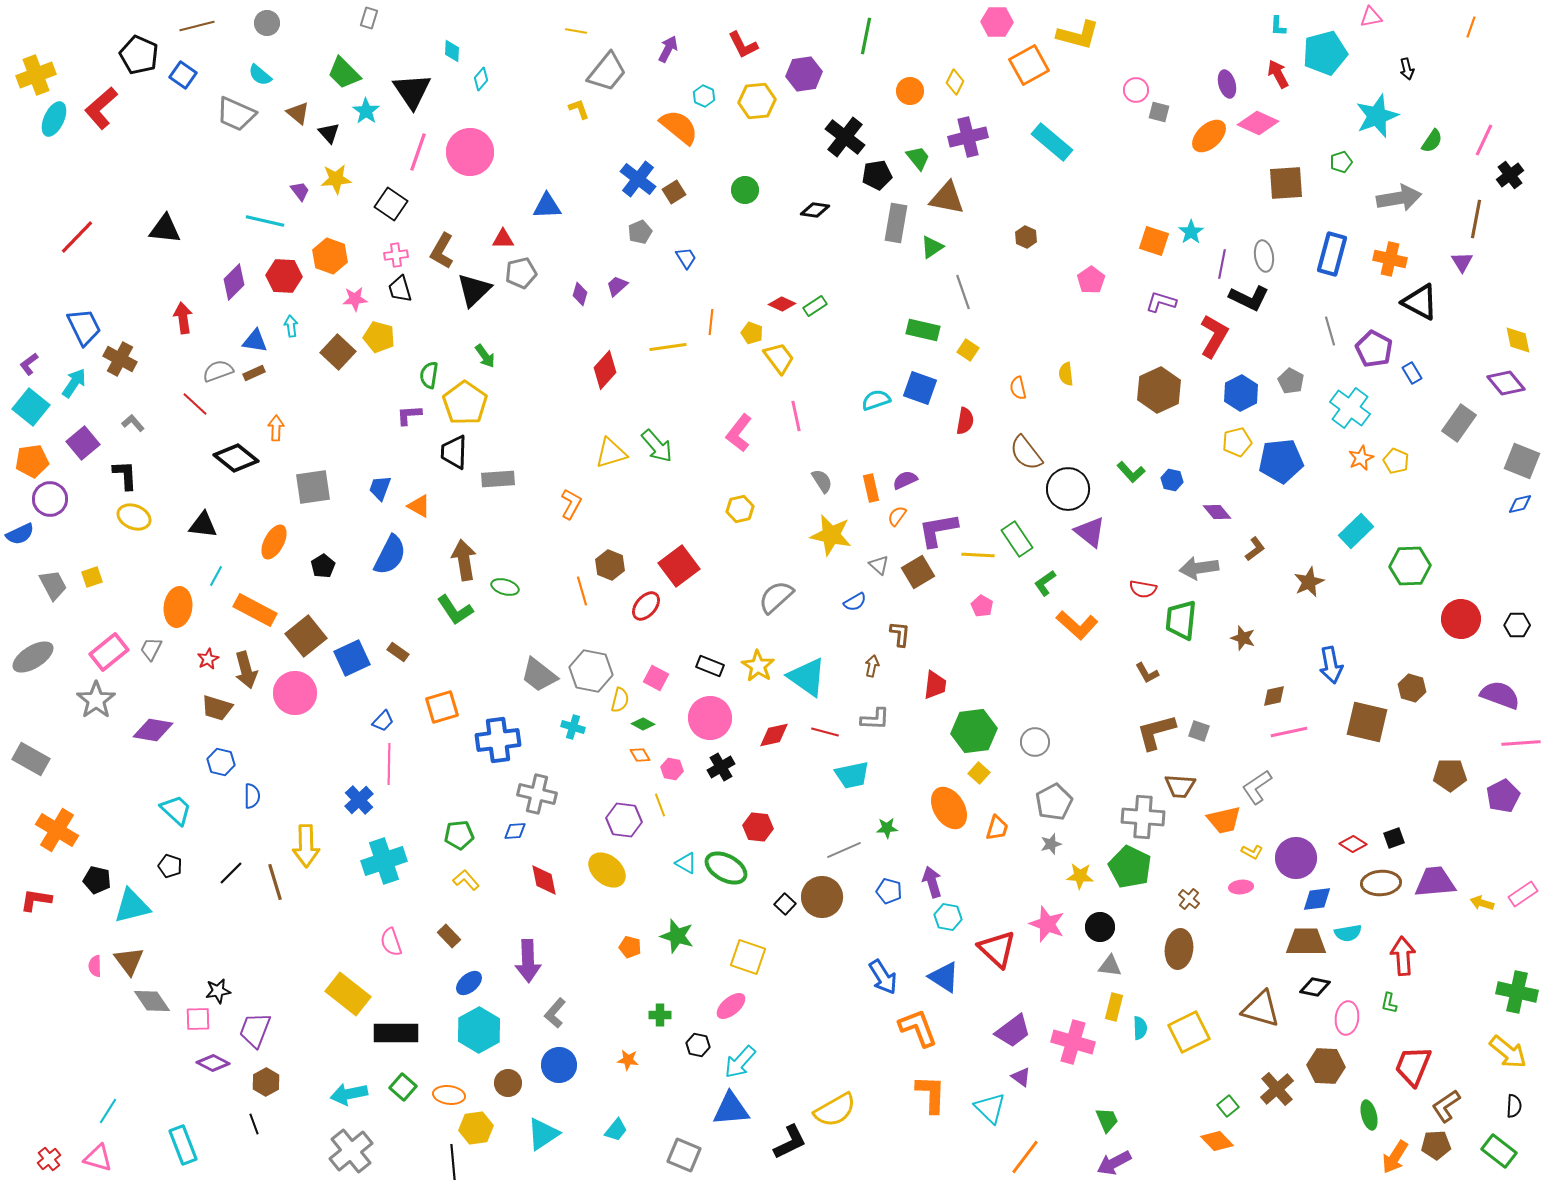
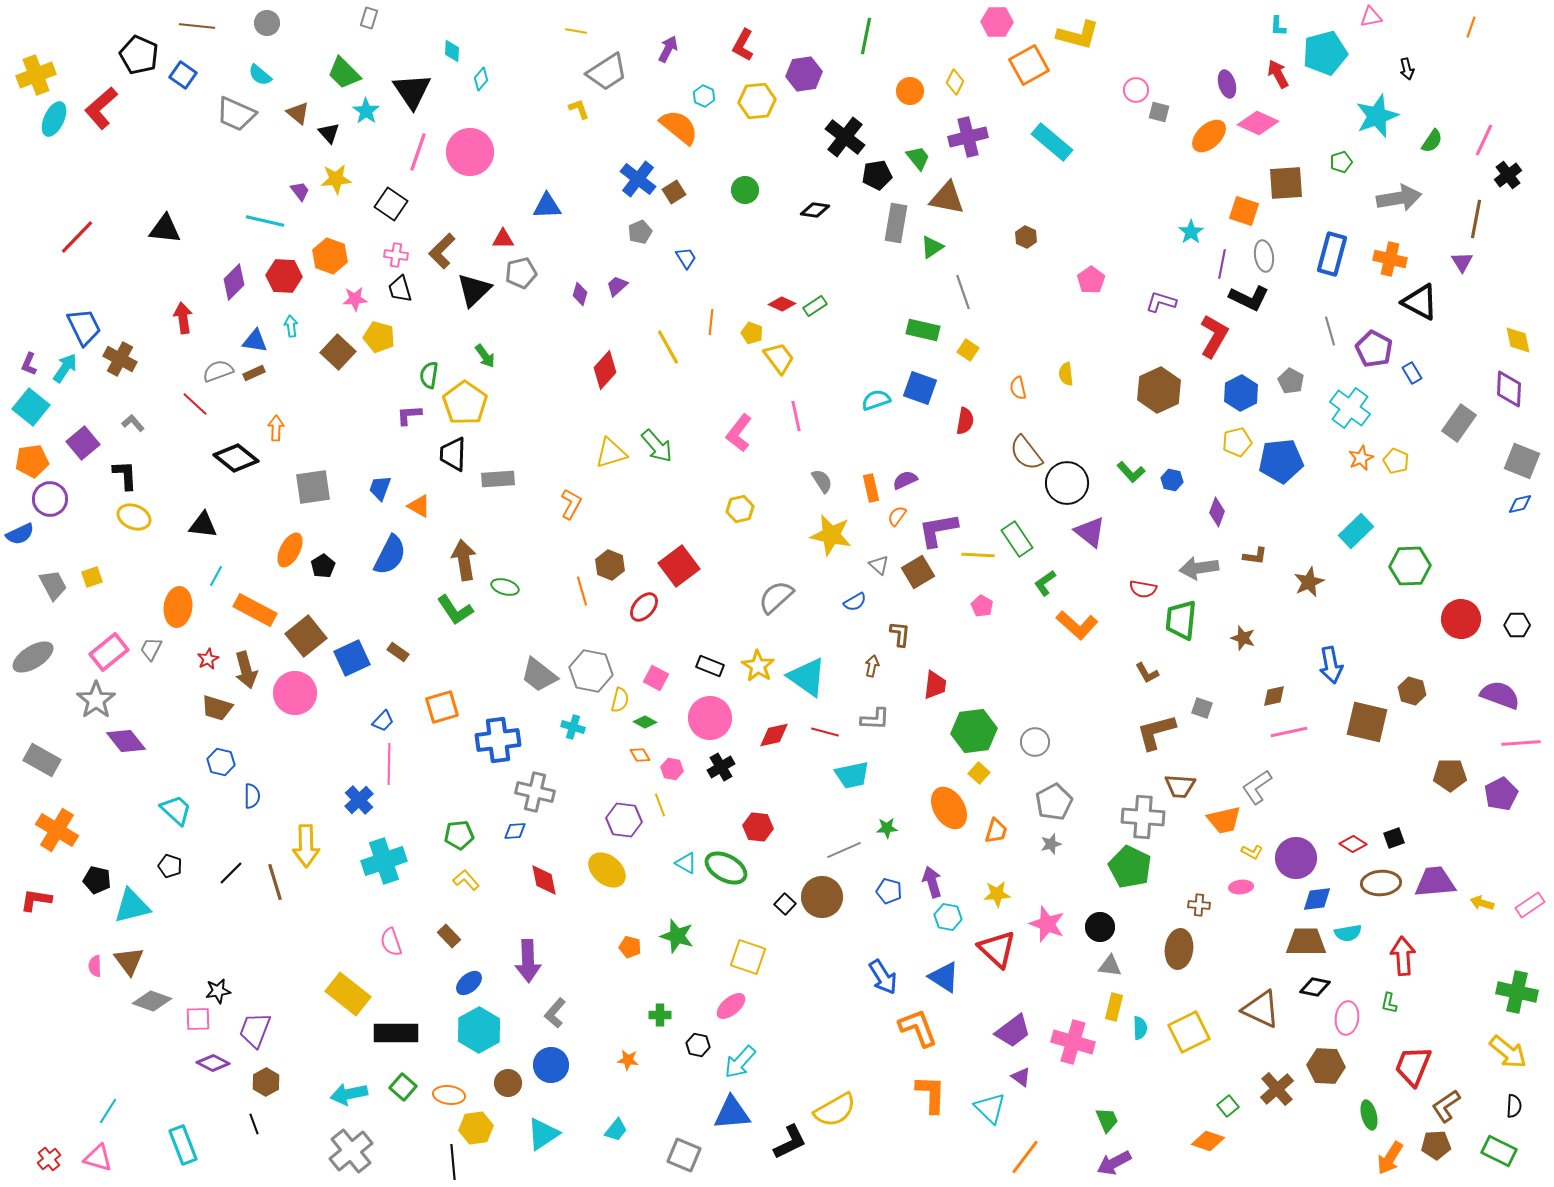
brown line at (197, 26): rotated 20 degrees clockwise
red L-shape at (743, 45): rotated 56 degrees clockwise
gray trapezoid at (607, 72): rotated 18 degrees clockwise
black cross at (1510, 175): moved 2 px left
orange square at (1154, 241): moved 90 px right, 30 px up
brown L-shape at (442, 251): rotated 15 degrees clockwise
pink cross at (396, 255): rotated 15 degrees clockwise
yellow line at (668, 347): rotated 69 degrees clockwise
purple L-shape at (29, 364): rotated 30 degrees counterclockwise
cyan arrow at (74, 383): moved 9 px left, 15 px up
purple diamond at (1506, 383): moved 3 px right, 6 px down; rotated 42 degrees clockwise
black trapezoid at (454, 452): moved 1 px left, 2 px down
black circle at (1068, 489): moved 1 px left, 6 px up
purple diamond at (1217, 512): rotated 60 degrees clockwise
orange ellipse at (274, 542): moved 16 px right, 8 px down
brown L-shape at (1255, 549): moved 7 px down; rotated 45 degrees clockwise
red ellipse at (646, 606): moved 2 px left, 1 px down
brown hexagon at (1412, 688): moved 3 px down
green diamond at (643, 724): moved 2 px right, 2 px up
purple diamond at (153, 730): moved 27 px left, 11 px down; rotated 42 degrees clockwise
gray square at (1199, 731): moved 3 px right, 23 px up
gray rectangle at (31, 759): moved 11 px right, 1 px down
gray cross at (537, 794): moved 2 px left, 2 px up
purple pentagon at (1503, 796): moved 2 px left, 2 px up
orange trapezoid at (997, 828): moved 1 px left, 3 px down
yellow star at (1080, 876): moved 83 px left, 18 px down; rotated 8 degrees counterclockwise
pink rectangle at (1523, 894): moved 7 px right, 11 px down
brown cross at (1189, 899): moved 10 px right, 6 px down; rotated 35 degrees counterclockwise
gray diamond at (152, 1001): rotated 36 degrees counterclockwise
brown triangle at (1261, 1009): rotated 9 degrees clockwise
blue circle at (559, 1065): moved 8 px left
blue triangle at (731, 1109): moved 1 px right, 4 px down
orange diamond at (1217, 1141): moved 9 px left; rotated 28 degrees counterclockwise
green rectangle at (1499, 1151): rotated 12 degrees counterclockwise
orange arrow at (1395, 1157): moved 5 px left, 1 px down
